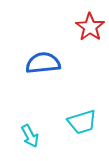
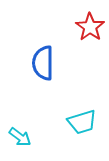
blue semicircle: rotated 84 degrees counterclockwise
cyan arrow: moved 10 px left, 1 px down; rotated 25 degrees counterclockwise
